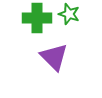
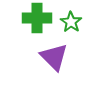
green star: moved 2 px right, 8 px down; rotated 15 degrees clockwise
